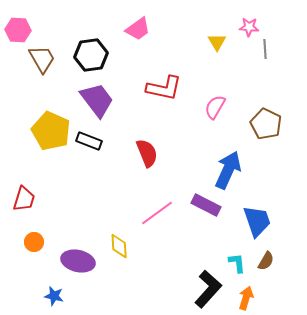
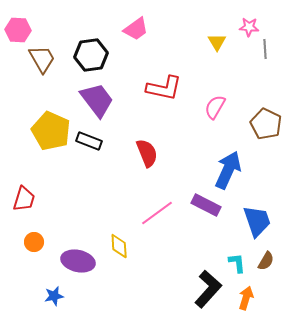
pink trapezoid: moved 2 px left
blue star: rotated 24 degrees counterclockwise
